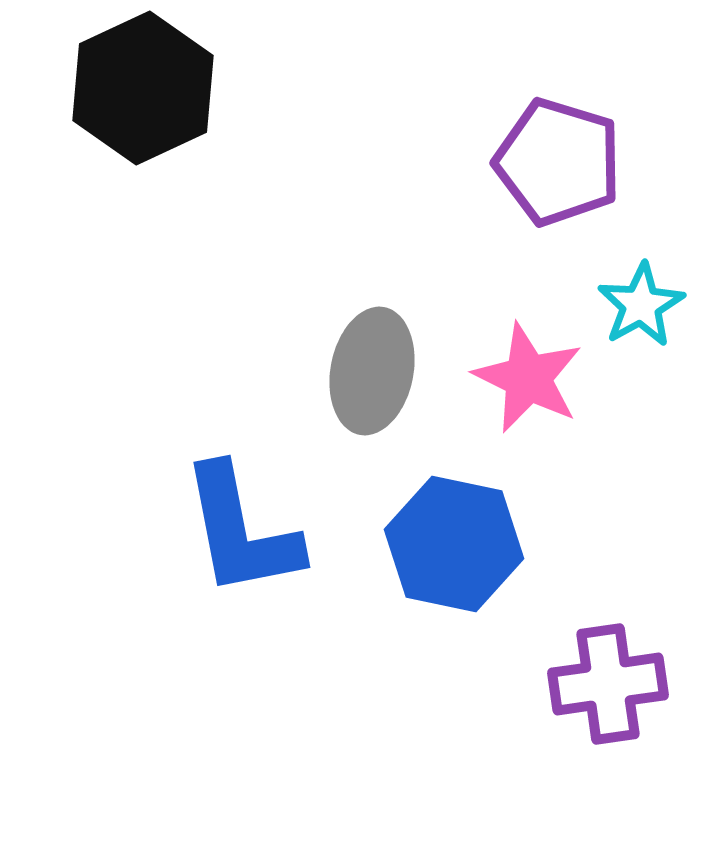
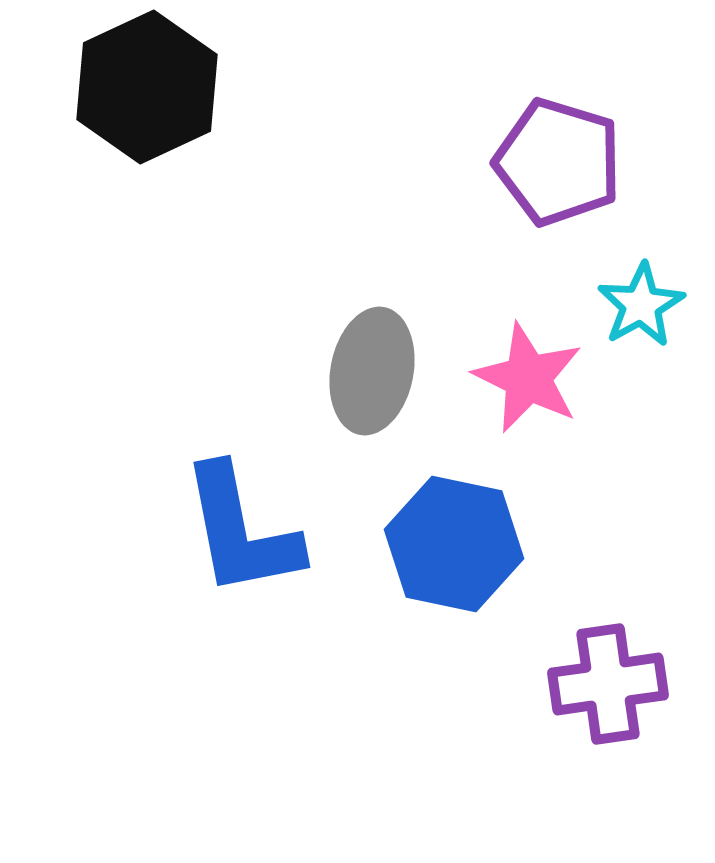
black hexagon: moved 4 px right, 1 px up
